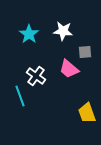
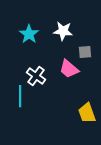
cyan line: rotated 20 degrees clockwise
